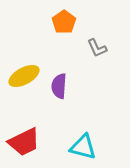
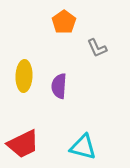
yellow ellipse: rotated 60 degrees counterclockwise
red trapezoid: moved 1 px left, 2 px down
